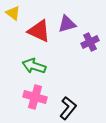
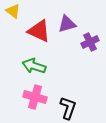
yellow triangle: moved 2 px up
black L-shape: rotated 20 degrees counterclockwise
